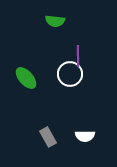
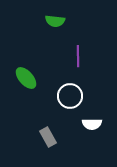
white circle: moved 22 px down
white semicircle: moved 7 px right, 12 px up
